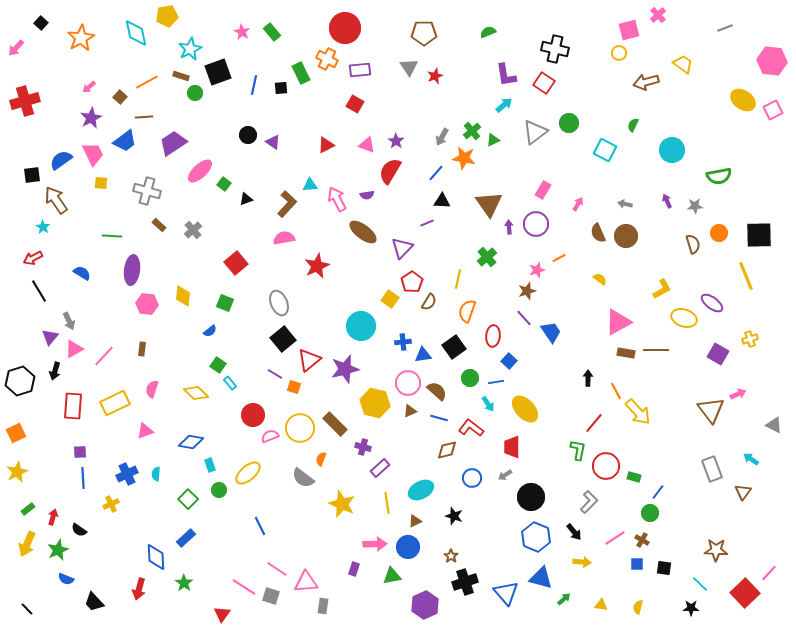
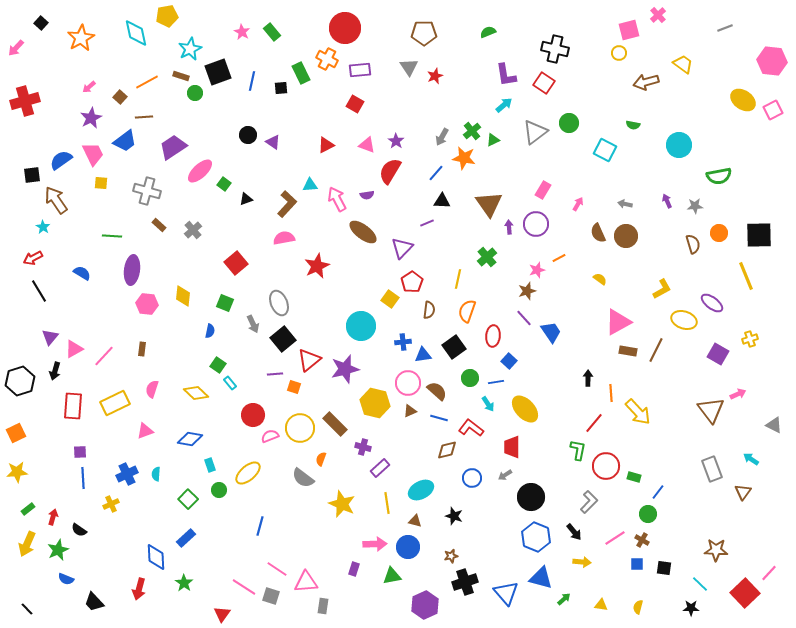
blue line at (254, 85): moved 2 px left, 4 px up
green semicircle at (633, 125): rotated 104 degrees counterclockwise
purple trapezoid at (173, 143): moved 4 px down
cyan circle at (672, 150): moved 7 px right, 5 px up
brown semicircle at (429, 302): moved 8 px down; rotated 24 degrees counterclockwise
yellow ellipse at (684, 318): moved 2 px down
gray arrow at (69, 321): moved 184 px right, 3 px down
blue semicircle at (210, 331): rotated 40 degrees counterclockwise
brown line at (656, 350): rotated 65 degrees counterclockwise
brown rectangle at (626, 353): moved 2 px right, 2 px up
purple line at (275, 374): rotated 35 degrees counterclockwise
orange line at (616, 391): moved 5 px left, 2 px down; rotated 24 degrees clockwise
blue diamond at (191, 442): moved 1 px left, 3 px up
yellow star at (17, 472): rotated 20 degrees clockwise
green circle at (650, 513): moved 2 px left, 1 px down
brown triangle at (415, 521): rotated 40 degrees clockwise
blue line at (260, 526): rotated 42 degrees clockwise
brown star at (451, 556): rotated 24 degrees clockwise
